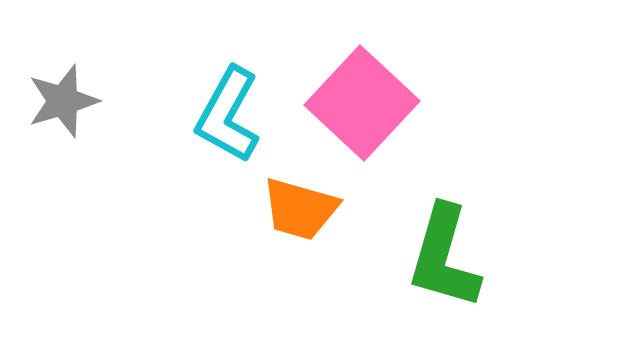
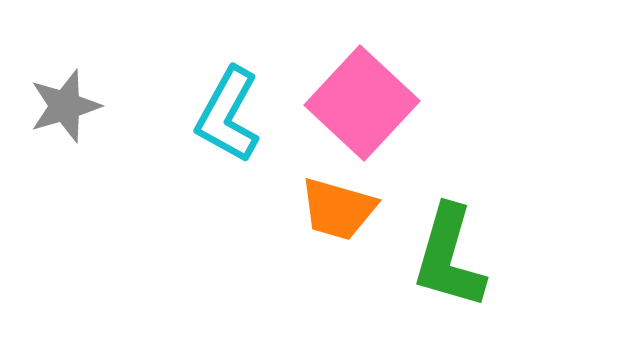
gray star: moved 2 px right, 5 px down
orange trapezoid: moved 38 px right
green L-shape: moved 5 px right
